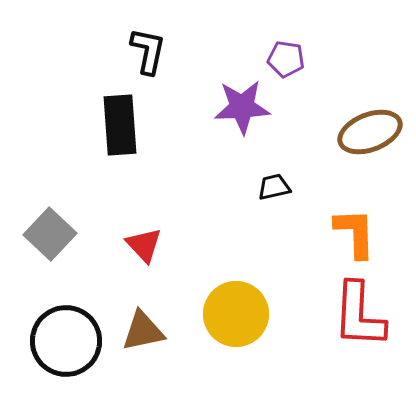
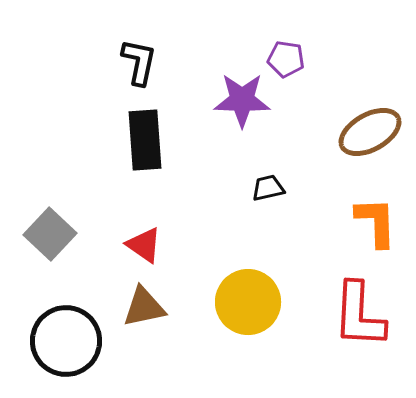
black L-shape: moved 9 px left, 11 px down
purple star: moved 7 px up; rotated 4 degrees clockwise
black rectangle: moved 25 px right, 15 px down
brown ellipse: rotated 8 degrees counterclockwise
black trapezoid: moved 6 px left, 1 px down
orange L-shape: moved 21 px right, 11 px up
red triangle: rotated 12 degrees counterclockwise
yellow circle: moved 12 px right, 12 px up
brown triangle: moved 1 px right, 24 px up
